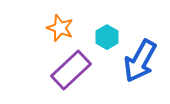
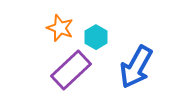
cyan hexagon: moved 11 px left
blue arrow: moved 4 px left, 6 px down
